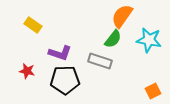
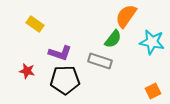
orange semicircle: moved 4 px right
yellow rectangle: moved 2 px right, 1 px up
cyan star: moved 3 px right, 2 px down
